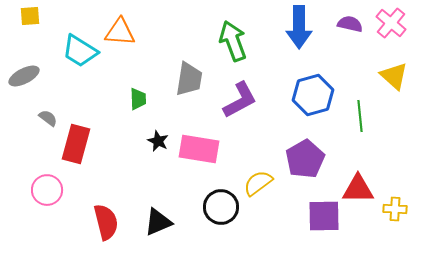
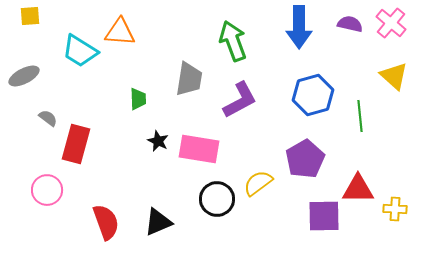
black circle: moved 4 px left, 8 px up
red semicircle: rotated 6 degrees counterclockwise
